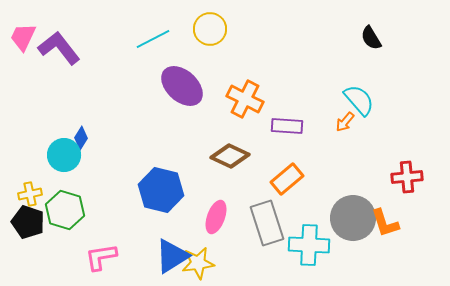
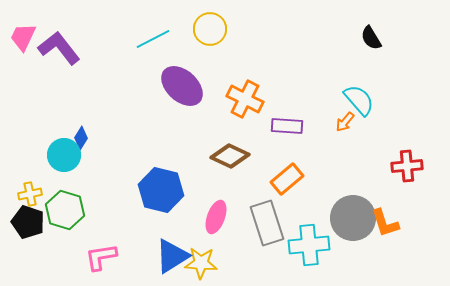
red cross: moved 11 px up
cyan cross: rotated 9 degrees counterclockwise
yellow star: moved 3 px right; rotated 12 degrees clockwise
